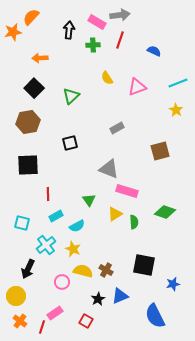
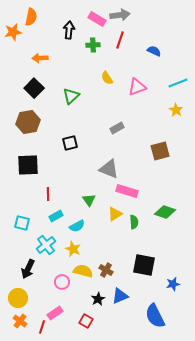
orange semicircle at (31, 17): rotated 150 degrees clockwise
pink rectangle at (97, 22): moved 3 px up
yellow circle at (16, 296): moved 2 px right, 2 px down
